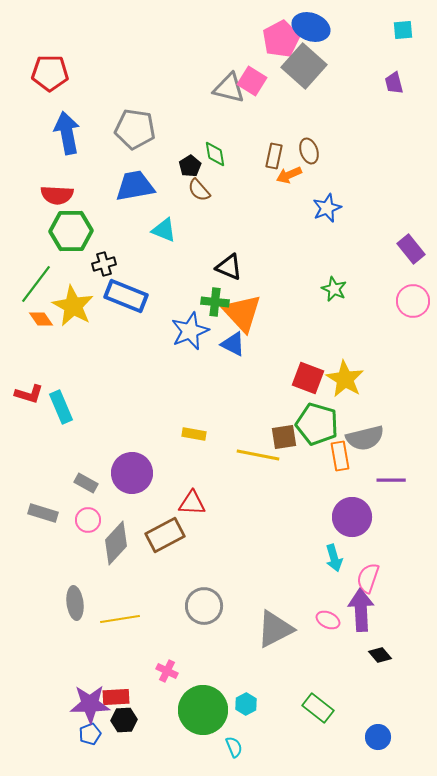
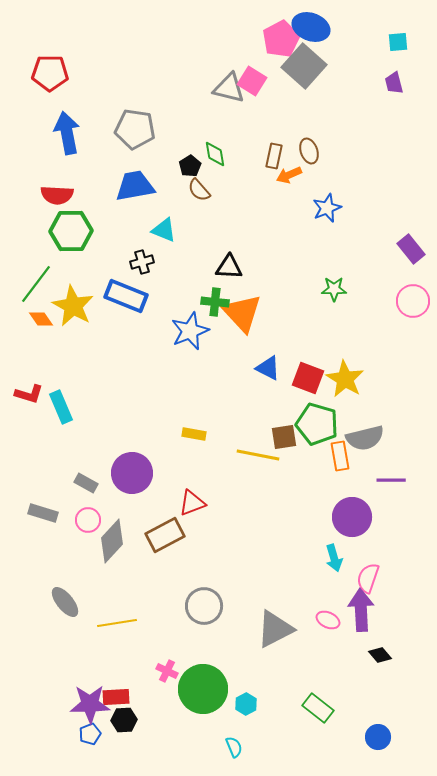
cyan square at (403, 30): moved 5 px left, 12 px down
black cross at (104, 264): moved 38 px right, 2 px up
black triangle at (229, 267): rotated 20 degrees counterclockwise
green star at (334, 289): rotated 25 degrees counterclockwise
blue triangle at (233, 344): moved 35 px right, 24 px down
red triangle at (192, 503): rotated 24 degrees counterclockwise
gray diamond at (116, 543): moved 4 px left, 2 px up
gray ellipse at (75, 603): moved 10 px left, 1 px up; rotated 32 degrees counterclockwise
yellow line at (120, 619): moved 3 px left, 4 px down
green circle at (203, 710): moved 21 px up
